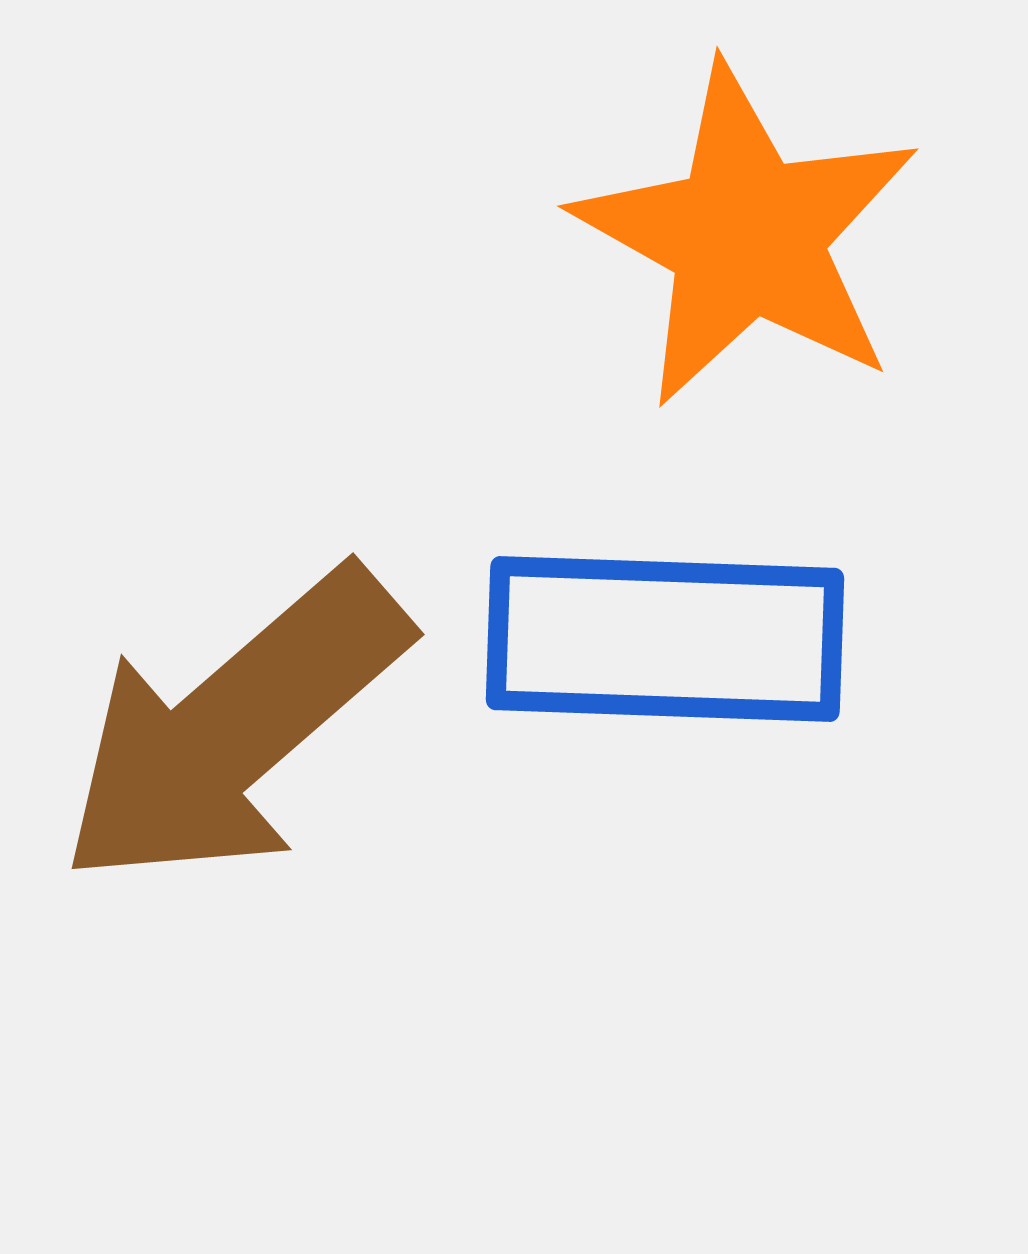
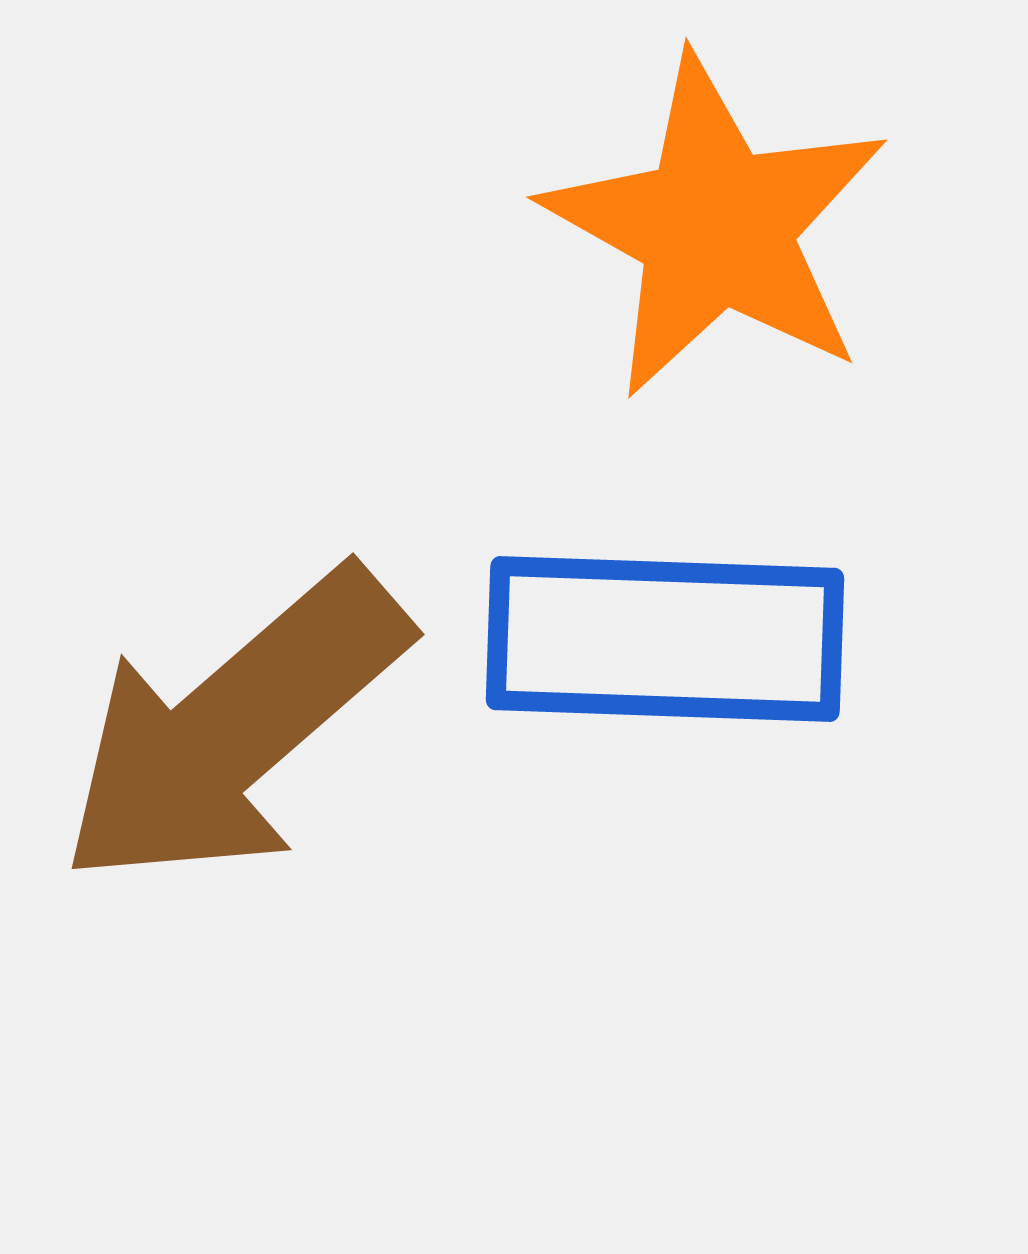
orange star: moved 31 px left, 9 px up
